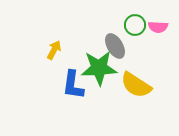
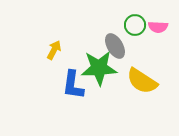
yellow semicircle: moved 6 px right, 4 px up
